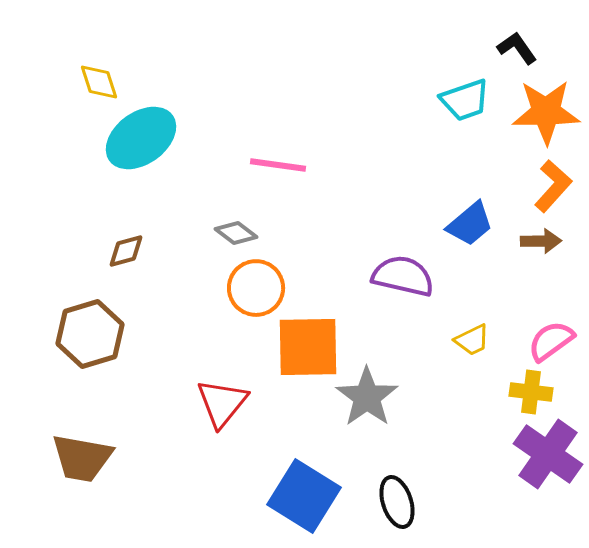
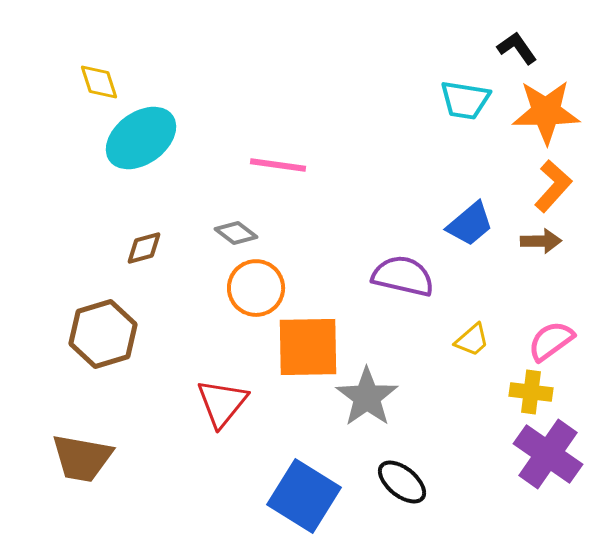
cyan trapezoid: rotated 28 degrees clockwise
brown diamond: moved 18 px right, 3 px up
brown hexagon: moved 13 px right
yellow trapezoid: rotated 15 degrees counterclockwise
black ellipse: moved 5 px right, 20 px up; rotated 33 degrees counterclockwise
